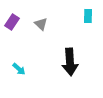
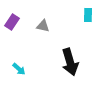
cyan rectangle: moved 1 px up
gray triangle: moved 2 px right, 2 px down; rotated 32 degrees counterclockwise
black arrow: rotated 12 degrees counterclockwise
